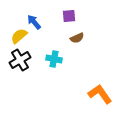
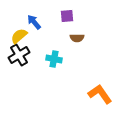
purple square: moved 2 px left
brown semicircle: rotated 24 degrees clockwise
black cross: moved 1 px left, 5 px up
